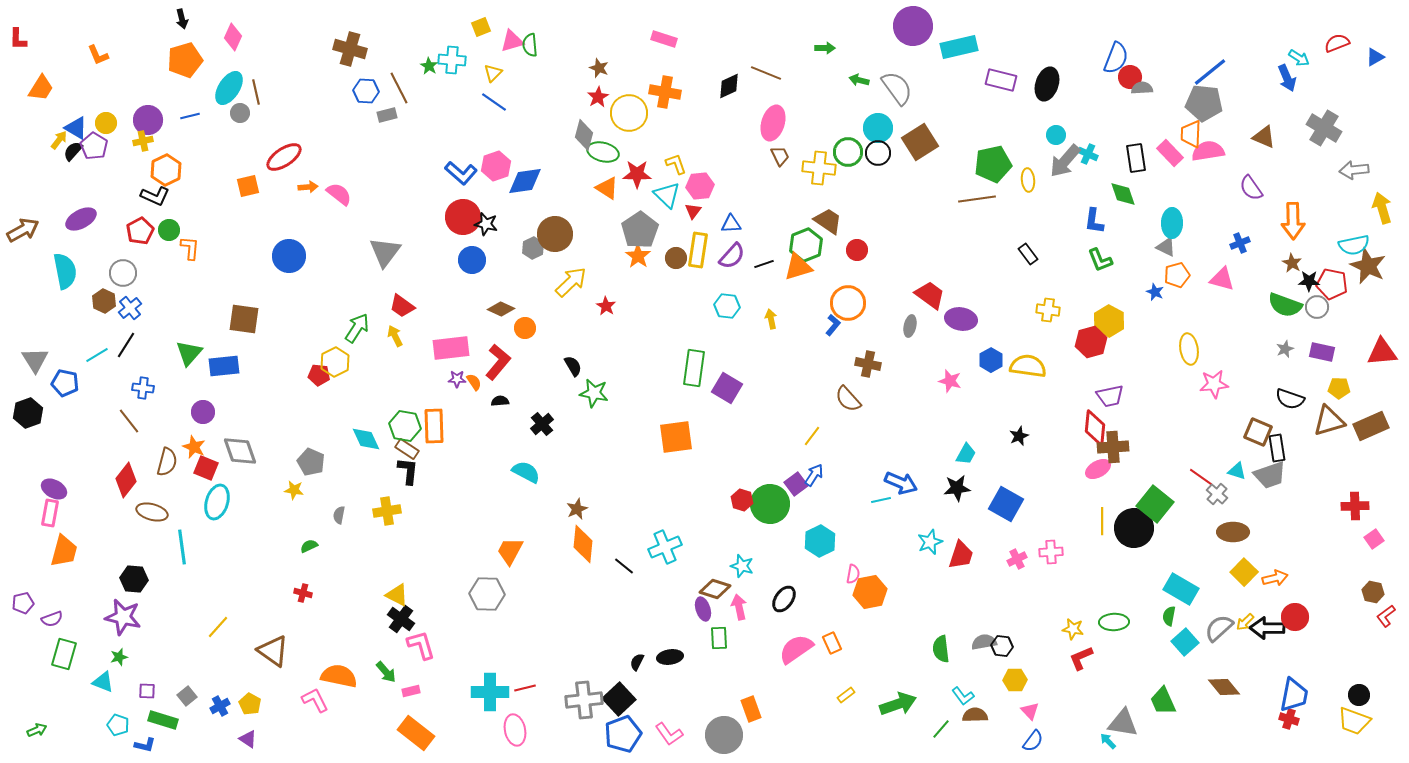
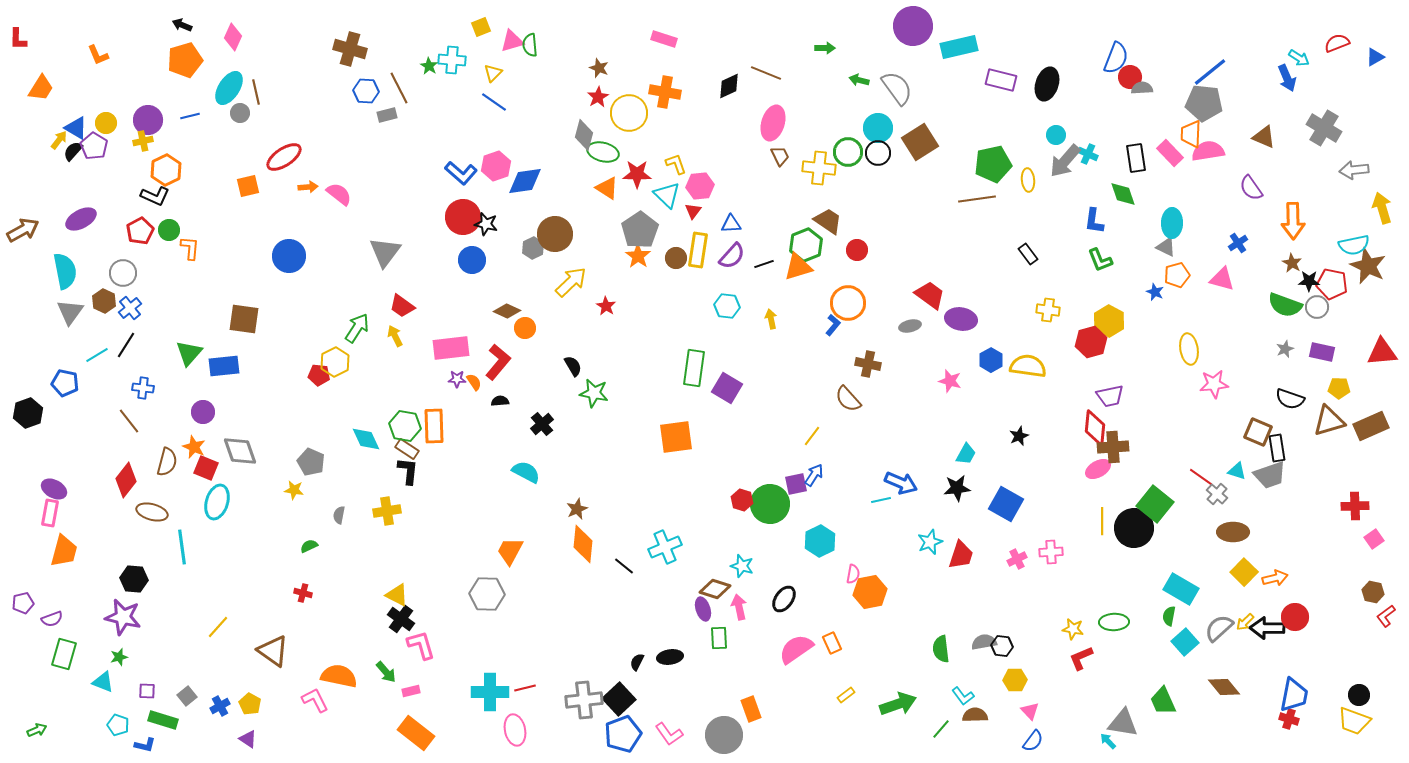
black arrow at (182, 19): moved 6 px down; rotated 126 degrees clockwise
blue cross at (1240, 243): moved 2 px left; rotated 12 degrees counterclockwise
brown diamond at (501, 309): moved 6 px right, 2 px down
gray ellipse at (910, 326): rotated 65 degrees clockwise
gray triangle at (35, 360): moved 35 px right, 48 px up; rotated 8 degrees clockwise
purple square at (796, 484): rotated 25 degrees clockwise
